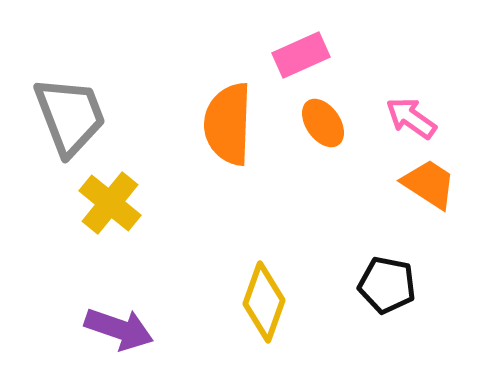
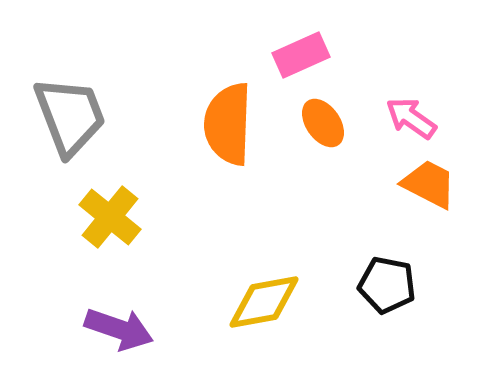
orange trapezoid: rotated 6 degrees counterclockwise
yellow cross: moved 14 px down
yellow diamond: rotated 60 degrees clockwise
